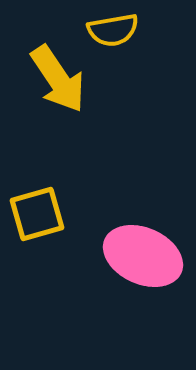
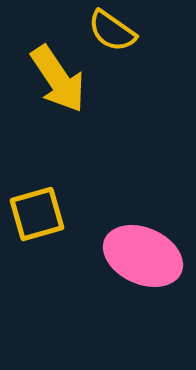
yellow semicircle: moved 1 px left, 1 px down; rotated 45 degrees clockwise
